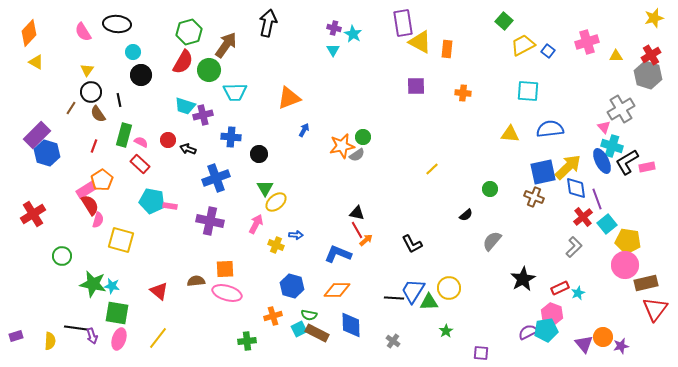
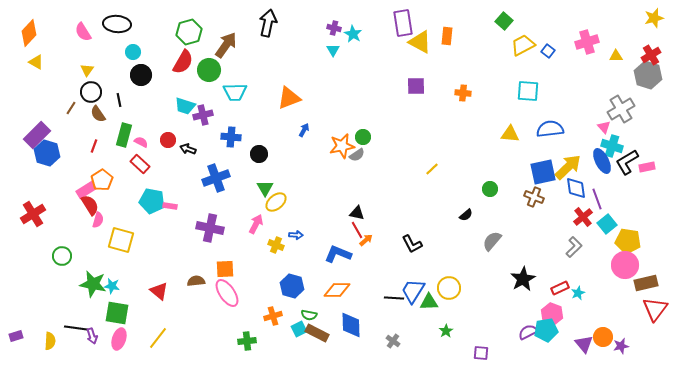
orange rectangle at (447, 49): moved 13 px up
purple cross at (210, 221): moved 7 px down
pink ellipse at (227, 293): rotated 40 degrees clockwise
